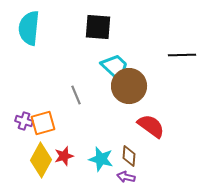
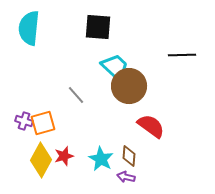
gray line: rotated 18 degrees counterclockwise
cyan star: rotated 15 degrees clockwise
